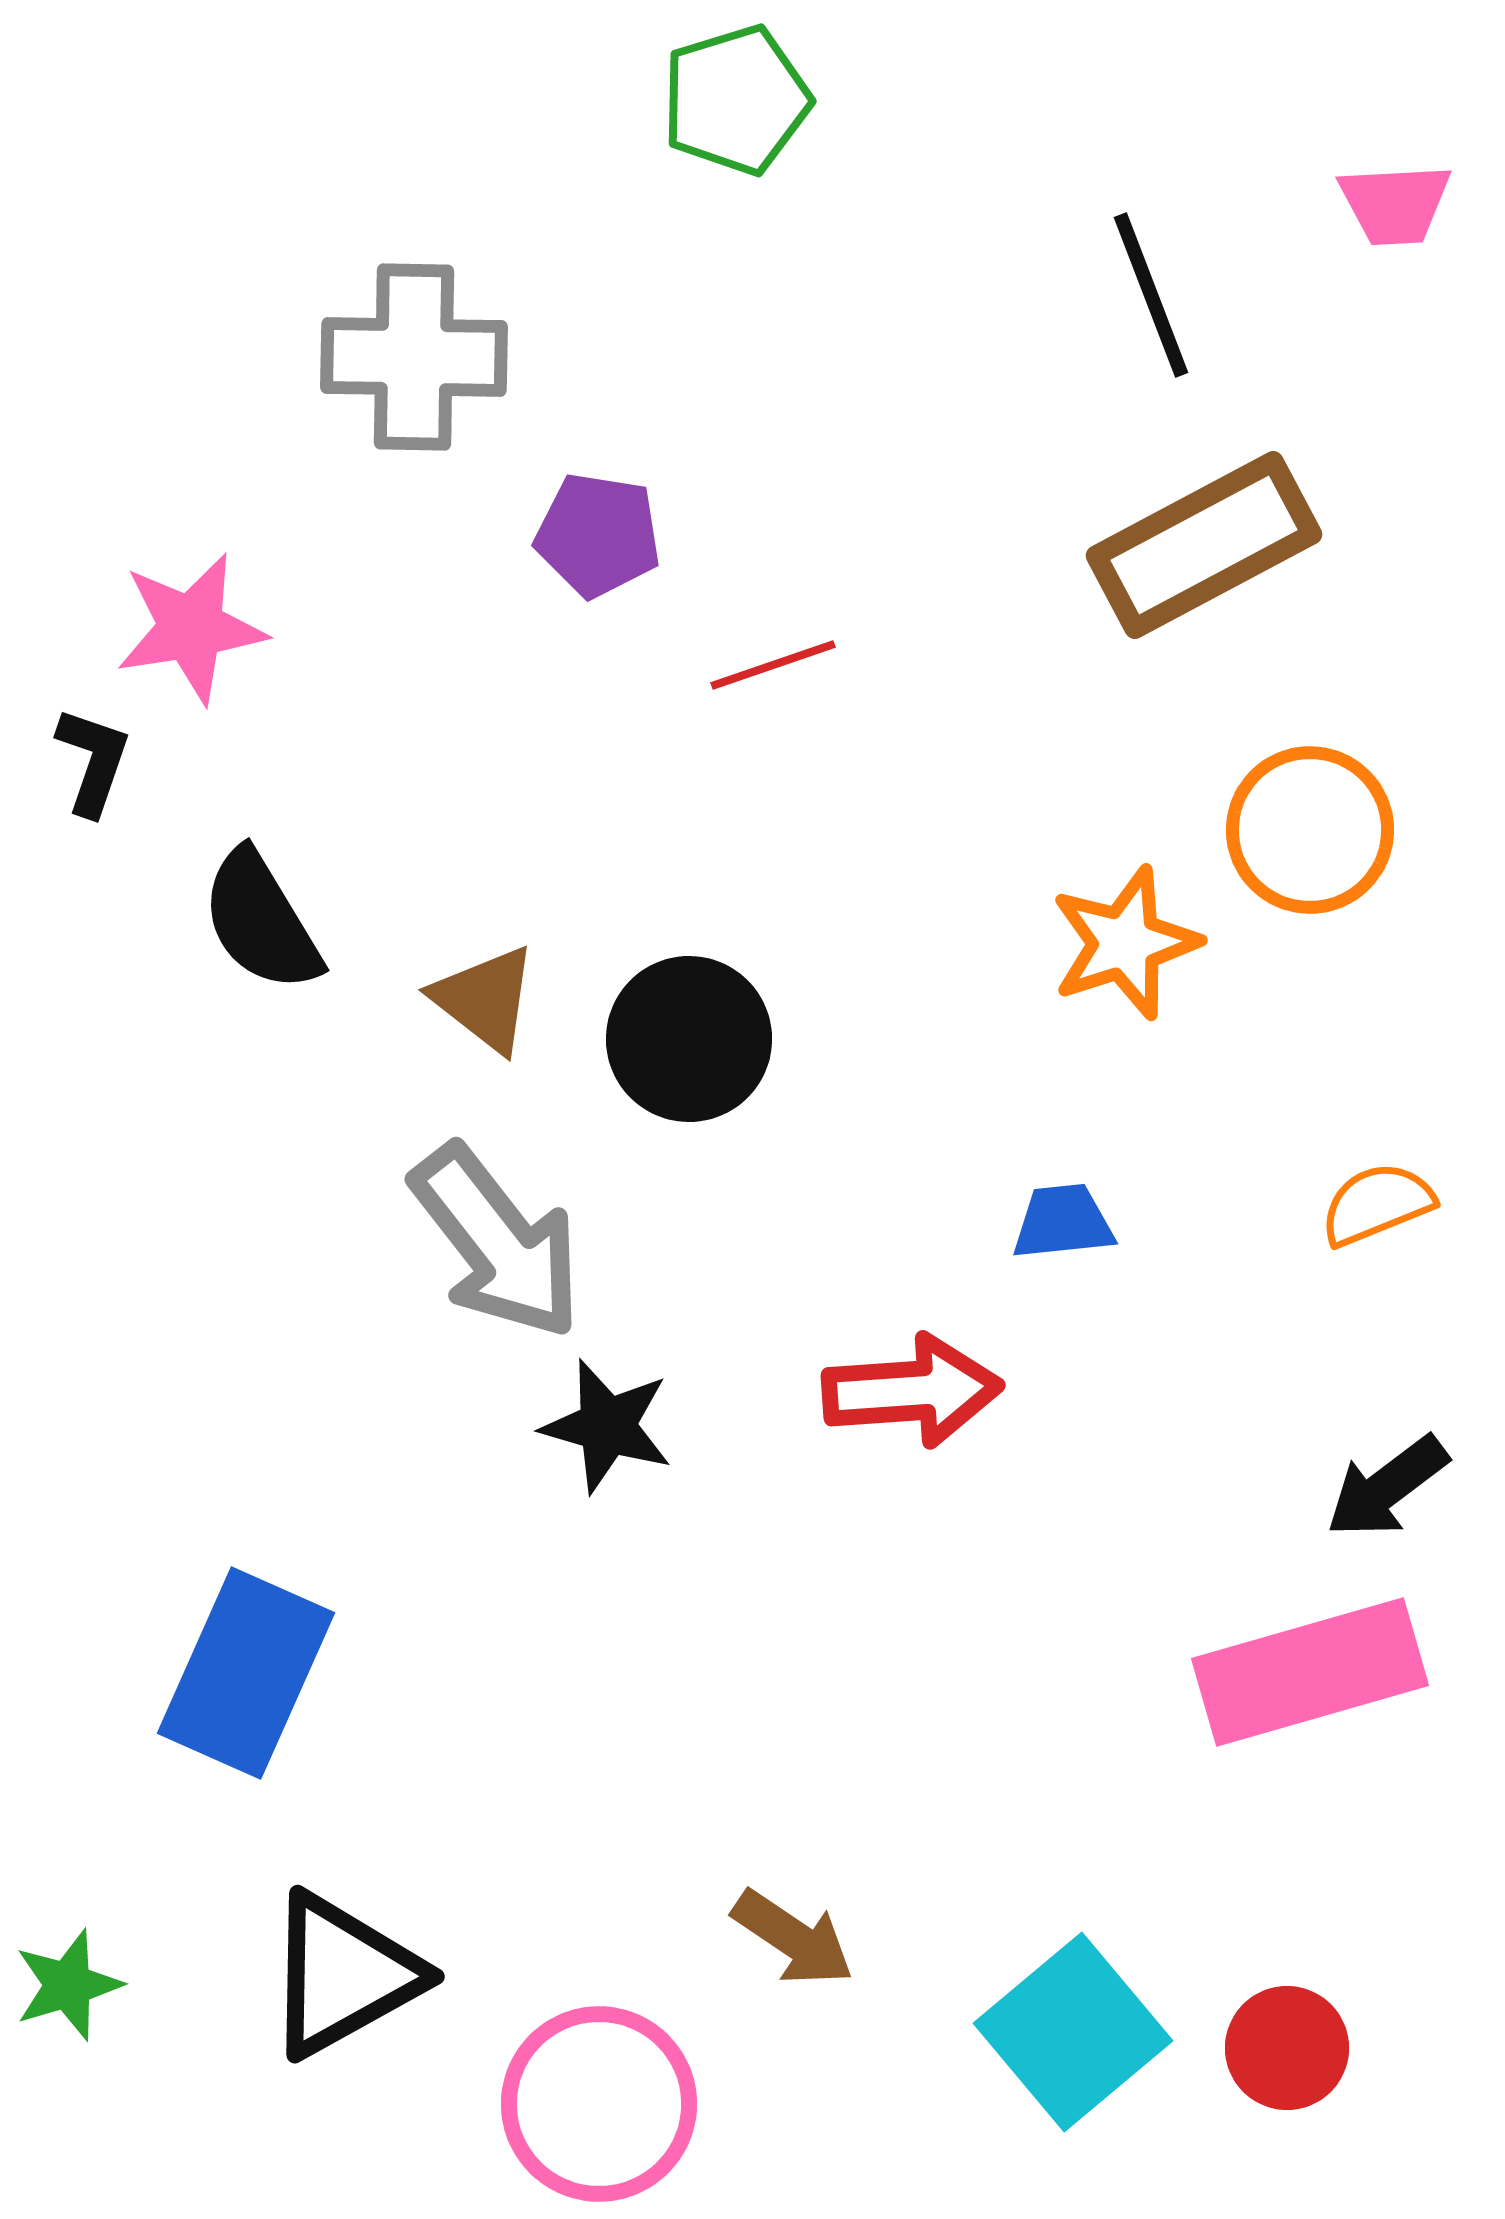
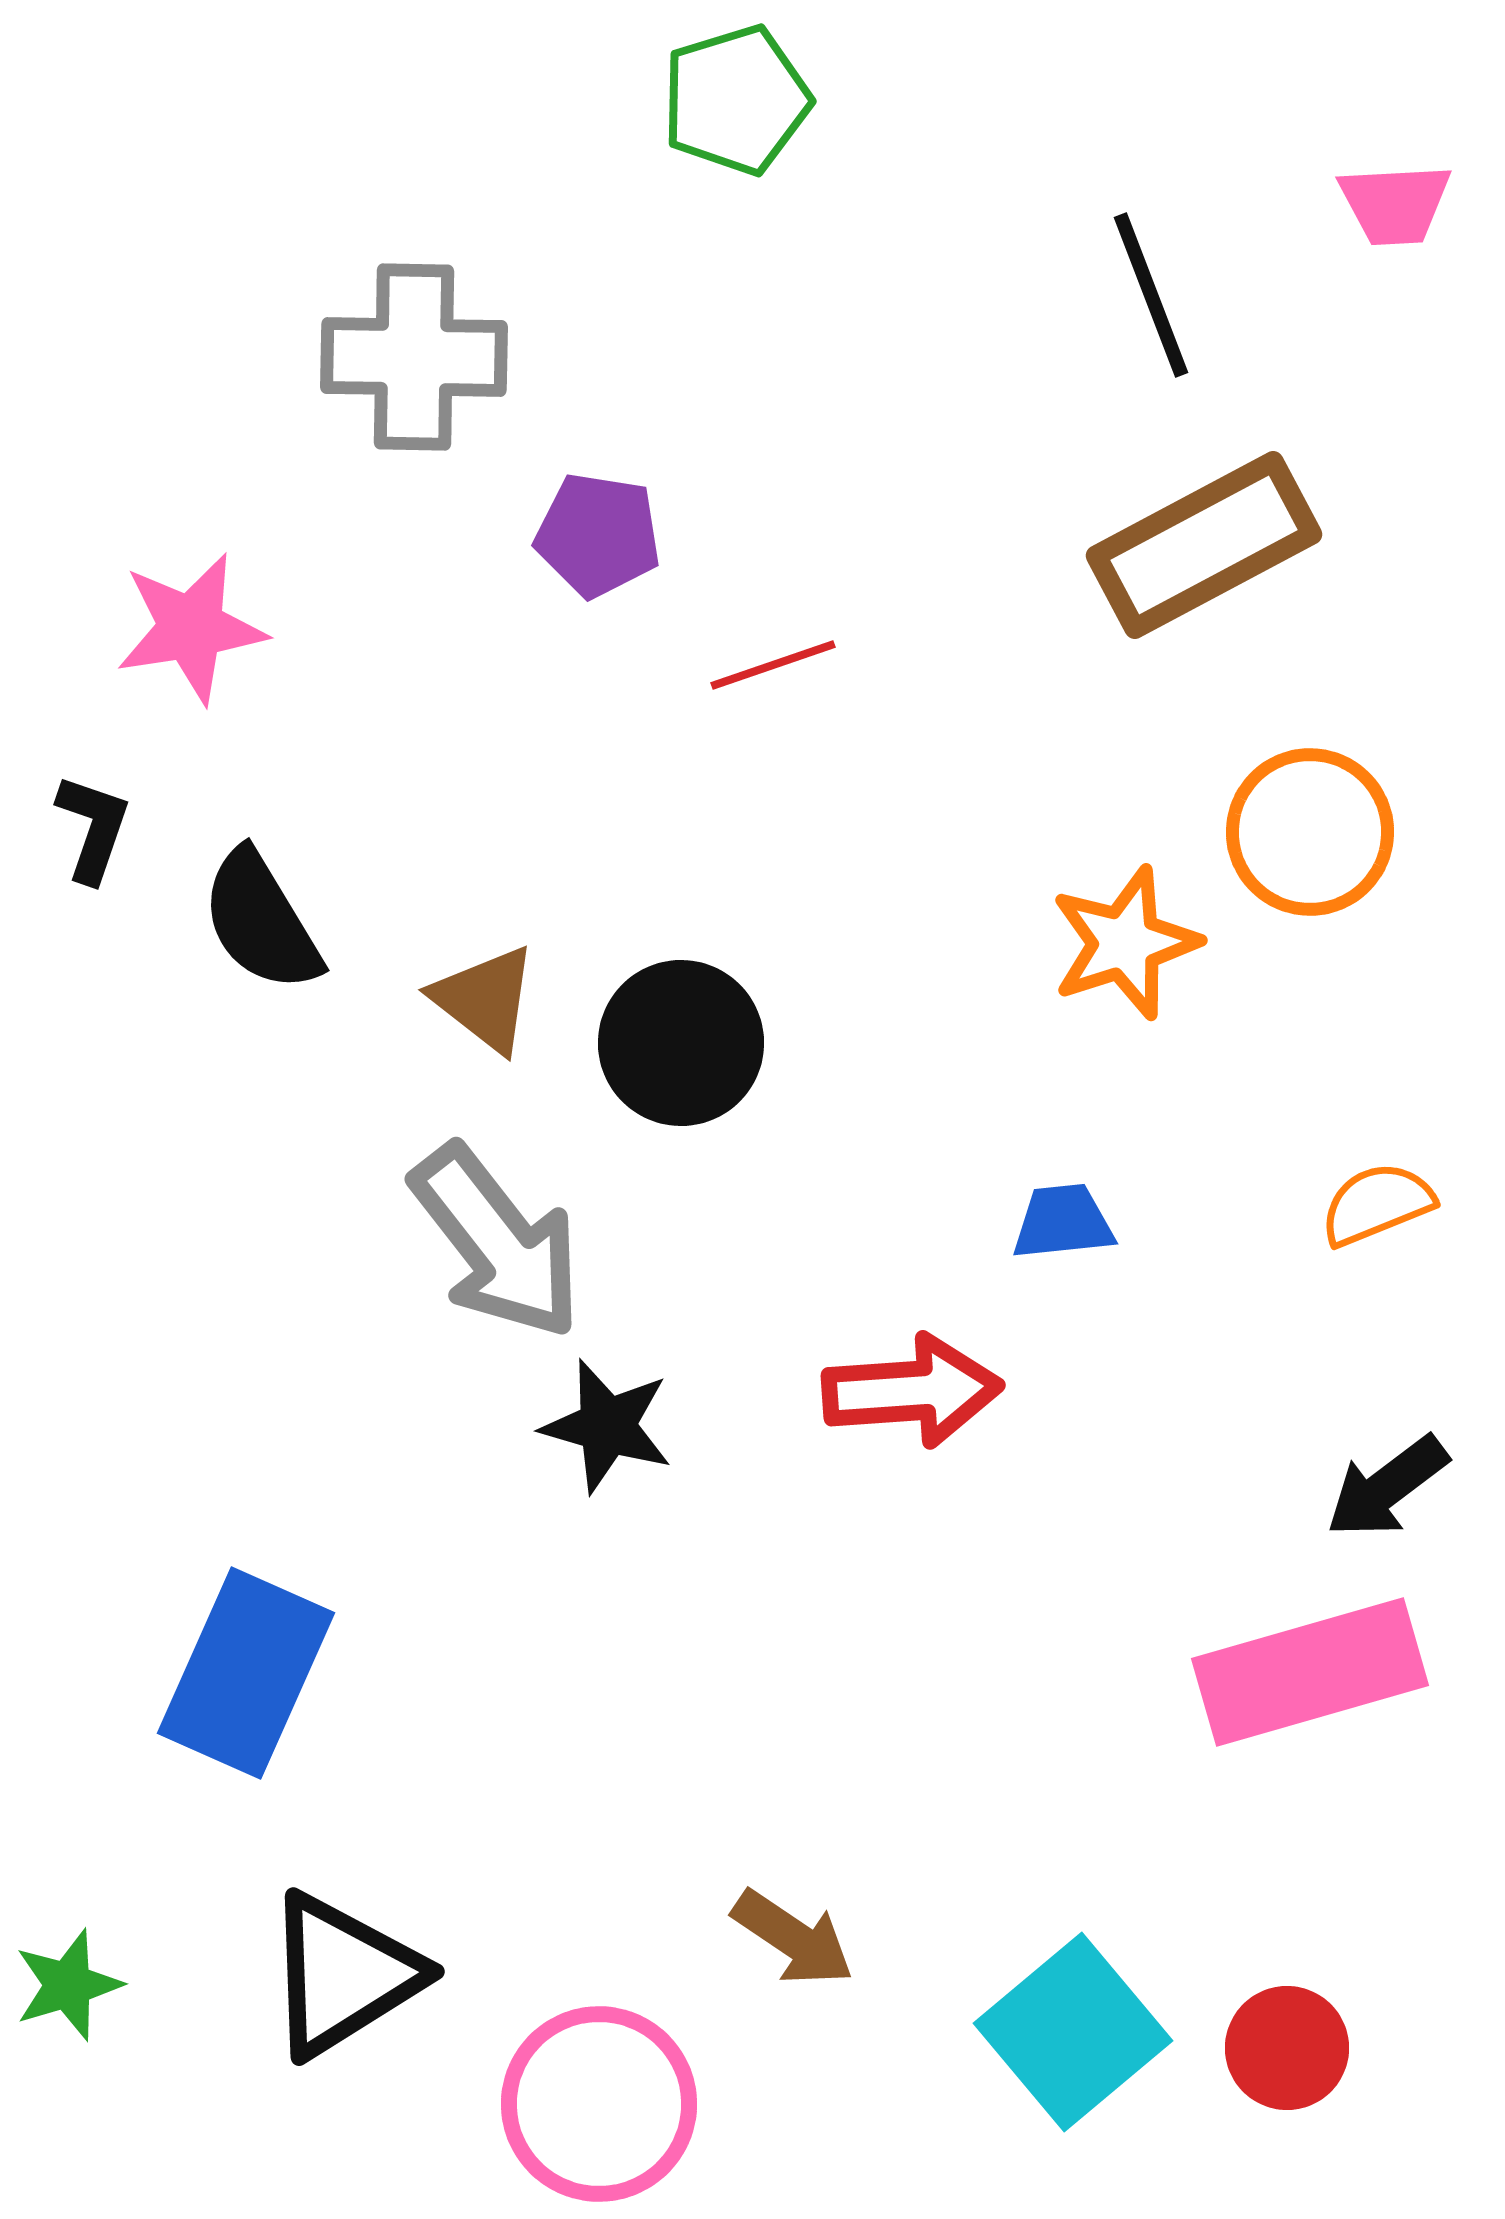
black L-shape: moved 67 px down
orange circle: moved 2 px down
black circle: moved 8 px left, 4 px down
black triangle: rotated 3 degrees counterclockwise
